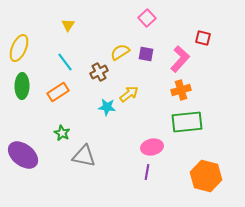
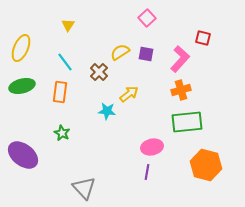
yellow ellipse: moved 2 px right
brown cross: rotated 18 degrees counterclockwise
green ellipse: rotated 75 degrees clockwise
orange rectangle: moved 2 px right; rotated 50 degrees counterclockwise
cyan star: moved 4 px down
gray triangle: moved 32 px down; rotated 35 degrees clockwise
orange hexagon: moved 11 px up
